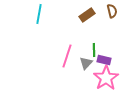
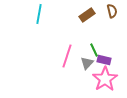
green line: rotated 24 degrees counterclockwise
gray triangle: moved 1 px right
pink star: moved 1 px left, 1 px down
